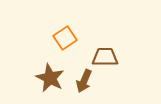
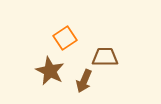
brown star: moved 7 px up
